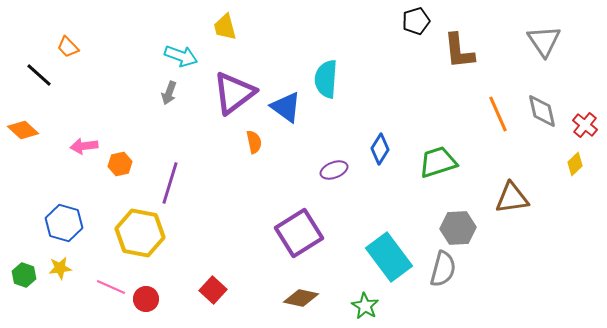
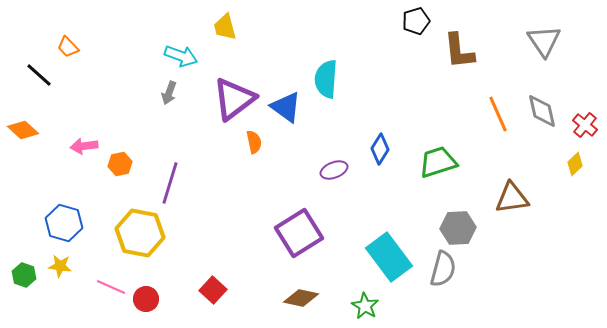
purple triangle: moved 6 px down
yellow star: moved 2 px up; rotated 15 degrees clockwise
